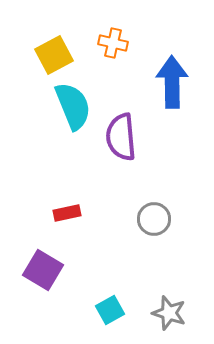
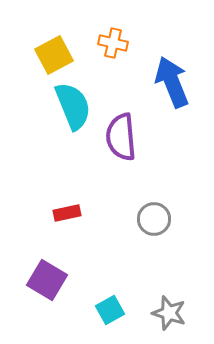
blue arrow: rotated 21 degrees counterclockwise
purple square: moved 4 px right, 10 px down
